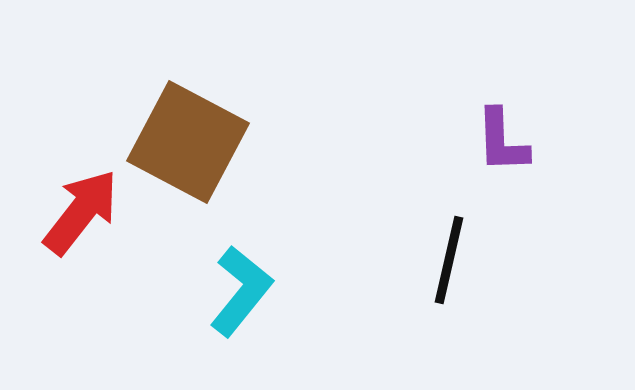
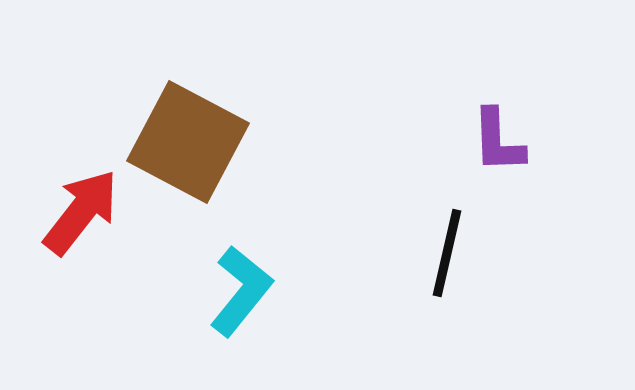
purple L-shape: moved 4 px left
black line: moved 2 px left, 7 px up
